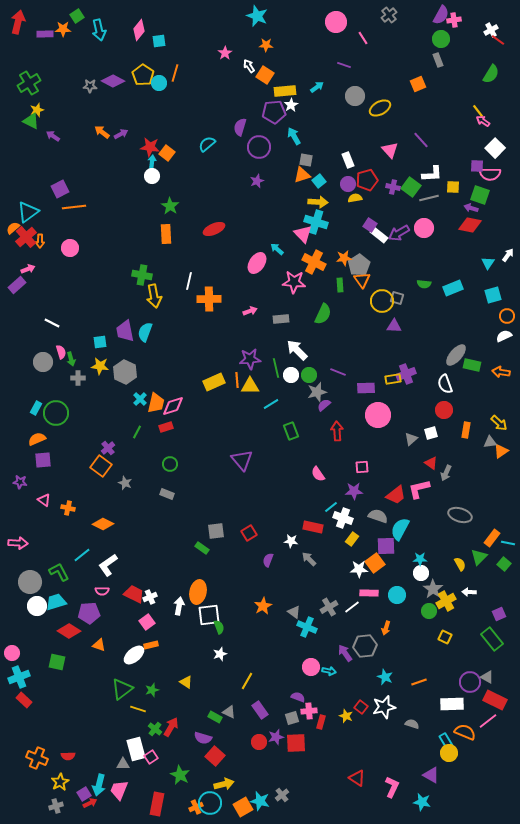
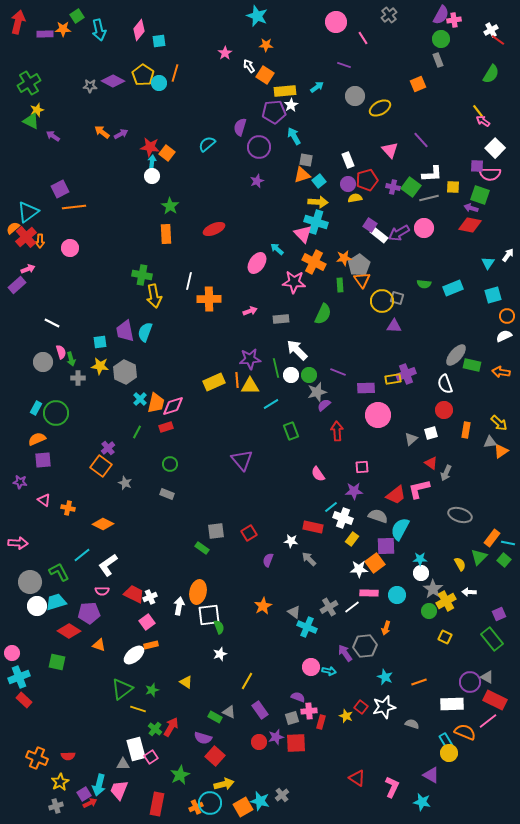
green square at (504, 564): moved 4 px up
green star at (180, 775): rotated 18 degrees clockwise
